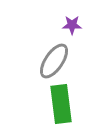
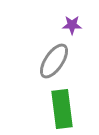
green rectangle: moved 1 px right, 5 px down
